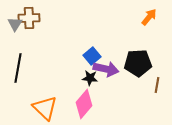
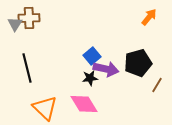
black pentagon: rotated 12 degrees counterclockwise
black line: moved 9 px right; rotated 24 degrees counterclockwise
black star: rotated 14 degrees counterclockwise
brown line: rotated 21 degrees clockwise
pink diamond: rotated 72 degrees counterclockwise
